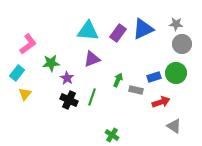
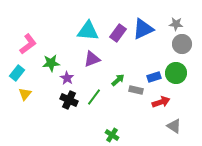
green arrow: rotated 24 degrees clockwise
green line: moved 2 px right; rotated 18 degrees clockwise
